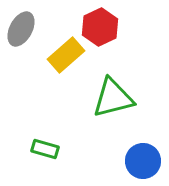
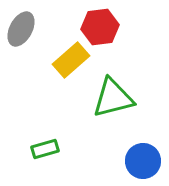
red hexagon: rotated 18 degrees clockwise
yellow rectangle: moved 5 px right, 5 px down
green rectangle: rotated 32 degrees counterclockwise
